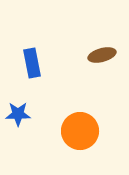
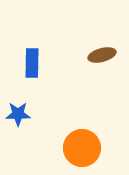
blue rectangle: rotated 12 degrees clockwise
orange circle: moved 2 px right, 17 px down
